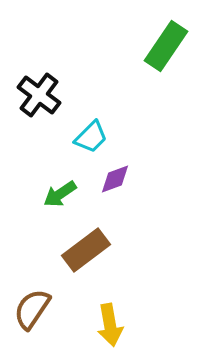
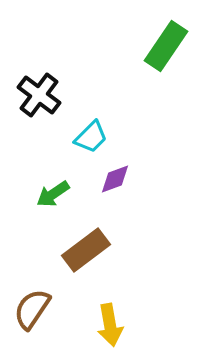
green arrow: moved 7 px left
